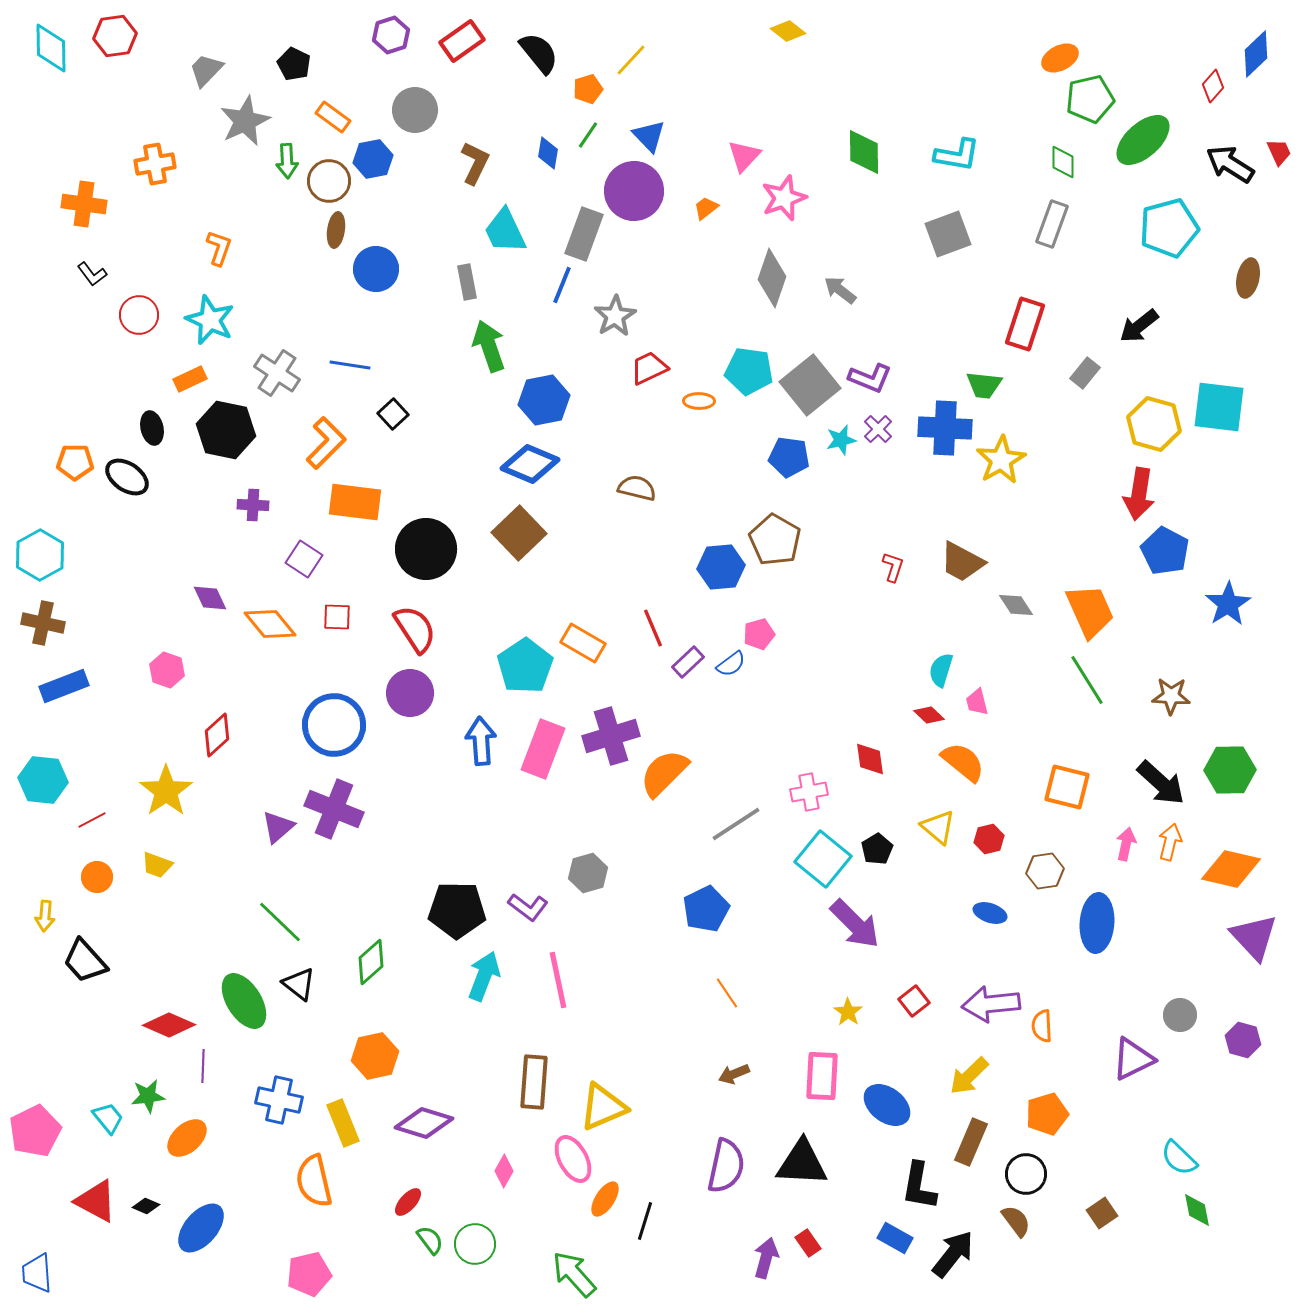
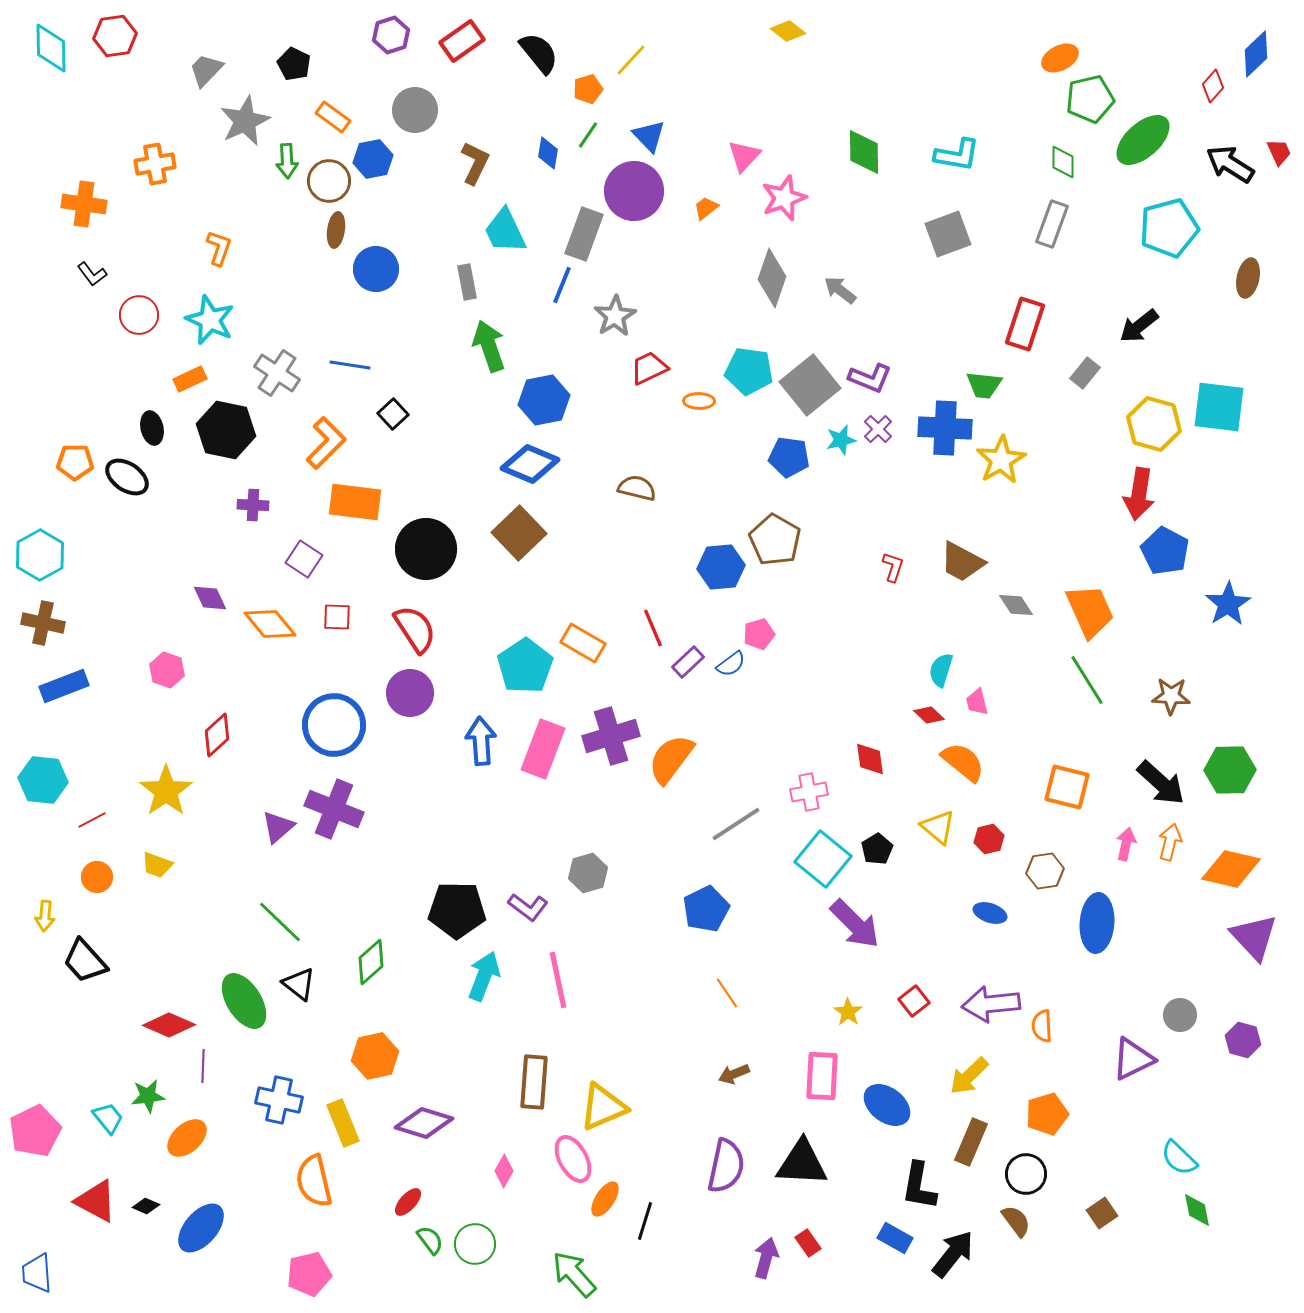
orange semicircle at (664, 773): moved 7 px right, 14 px up; rotated 8 degrees counterclockwise
